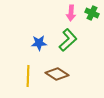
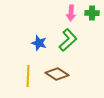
green cross: rotated 24 degrees counterclockwise
blue star: rotated 21 degrees clockwise
